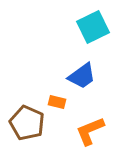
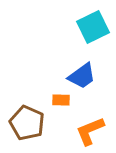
orange rectangle: moved 4 px right, 2 px up; rotated 12 degrees counterclockwise
